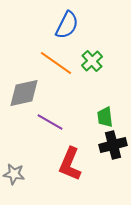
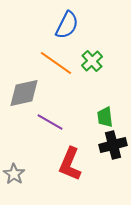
gray star: rotated 25 degrees clockwise
